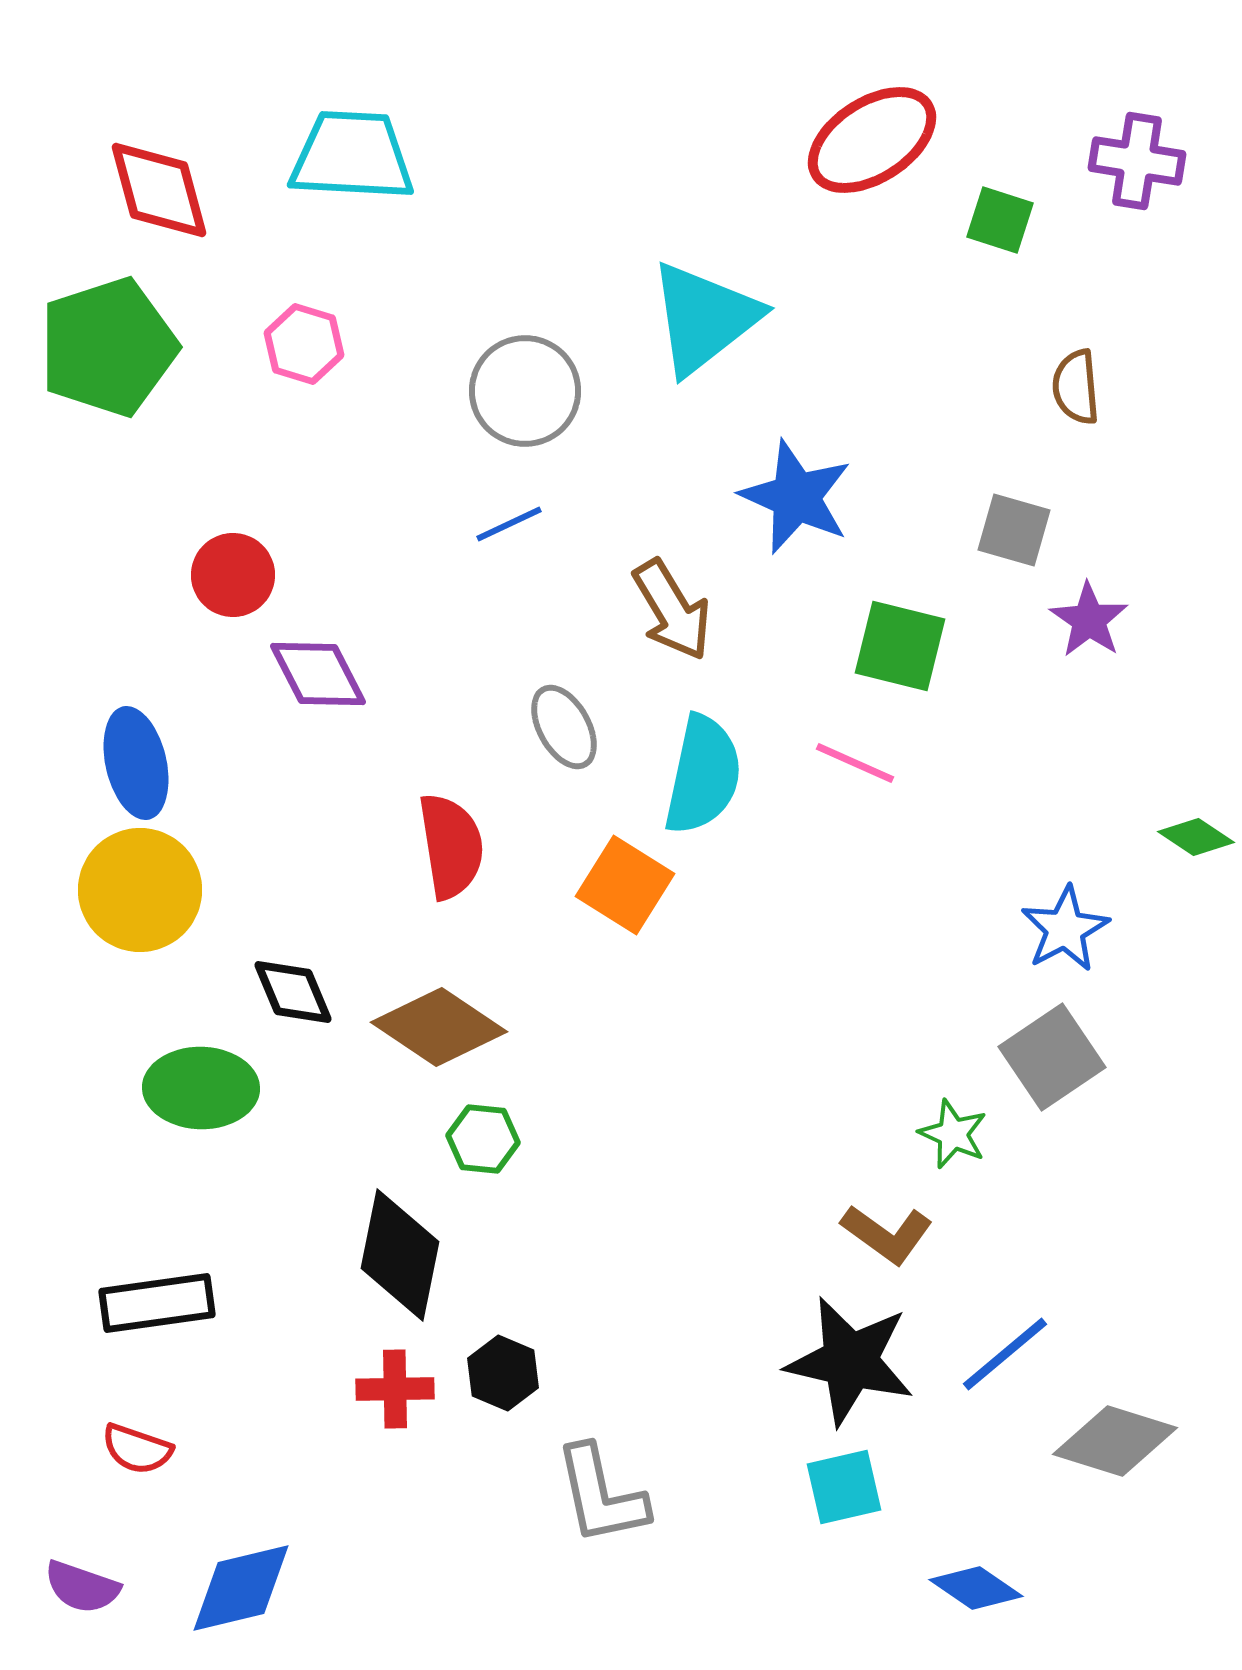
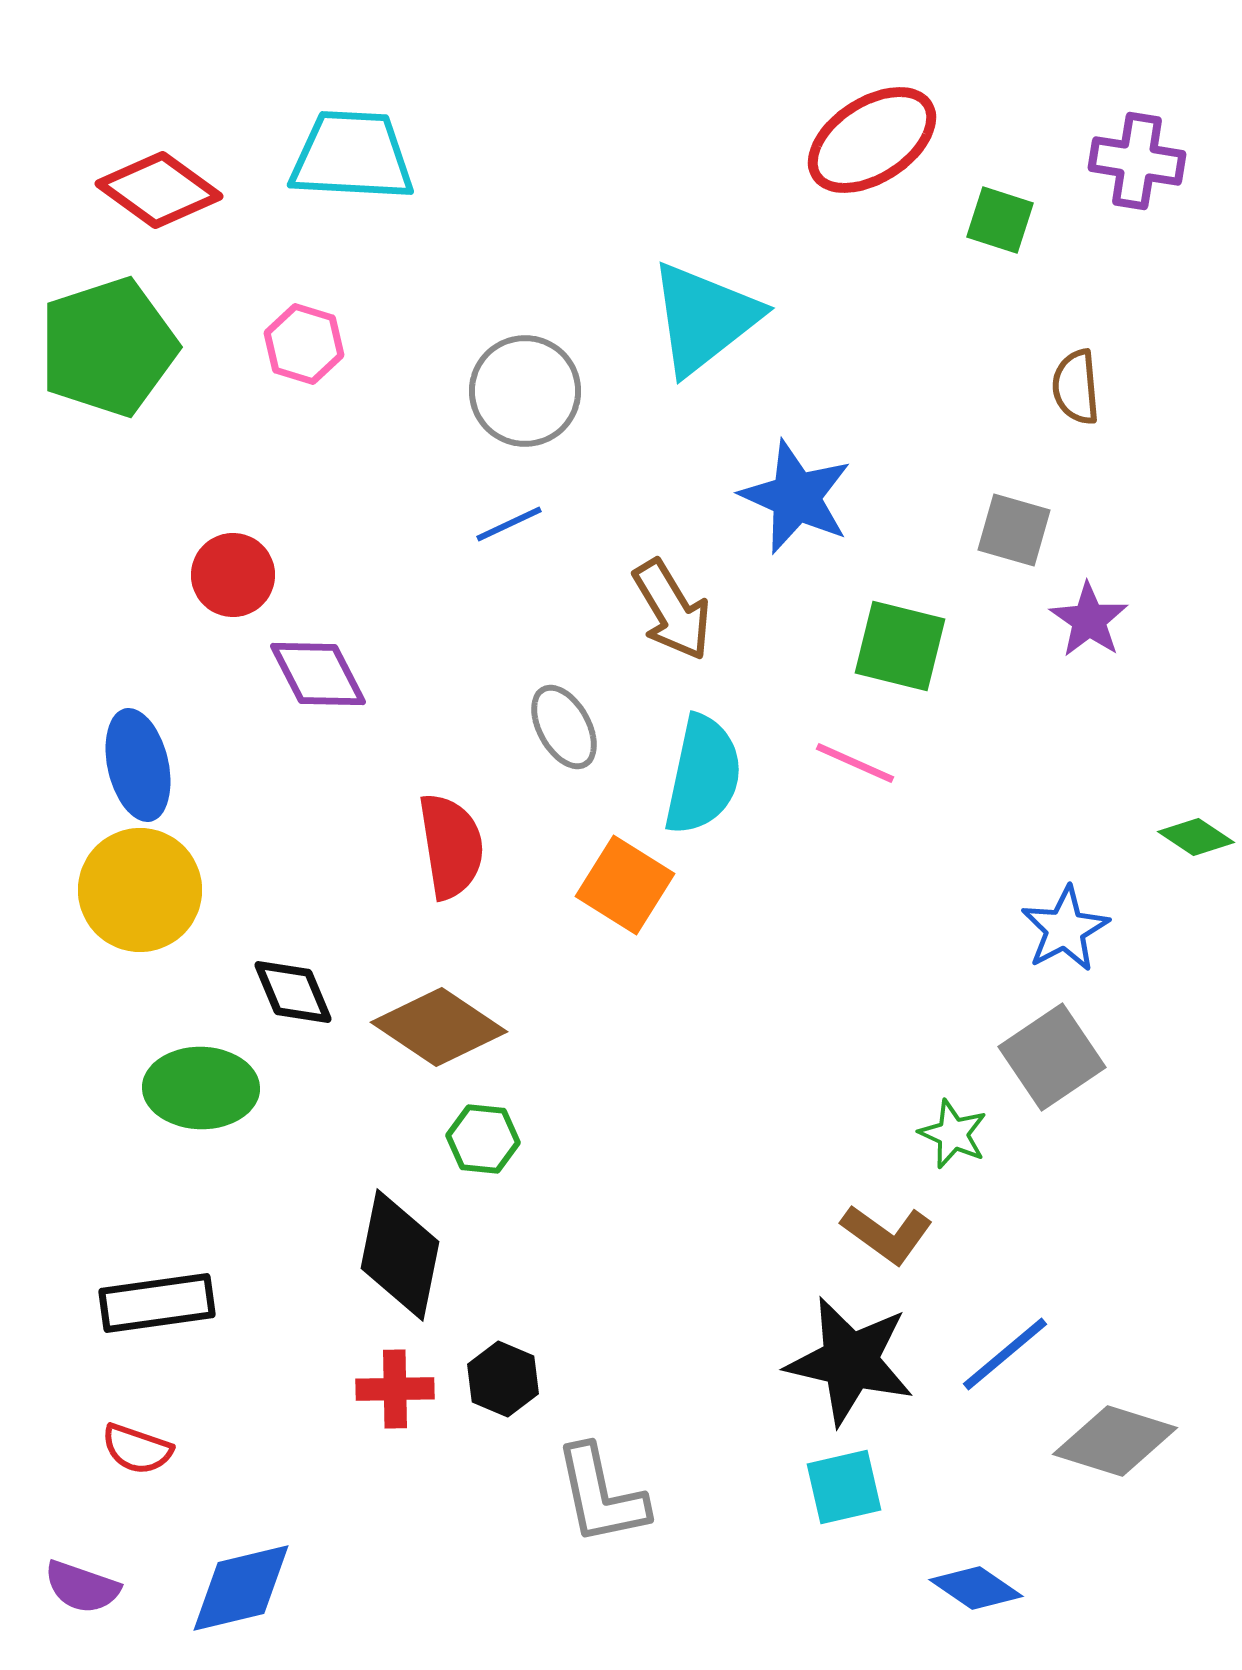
red diamond at (159, 190): rotated 39 degrees counterclockwise
blue ellipse at (136, 763): moved 2 px right, 2 px down
black hexagon at (503, 1373): moved 6 px down
